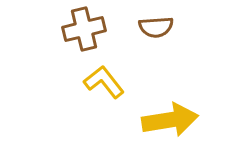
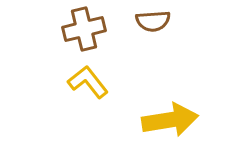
brown semicircle: moved 3 px left, 6 px up
yellow L-shape: moved 16 px left
